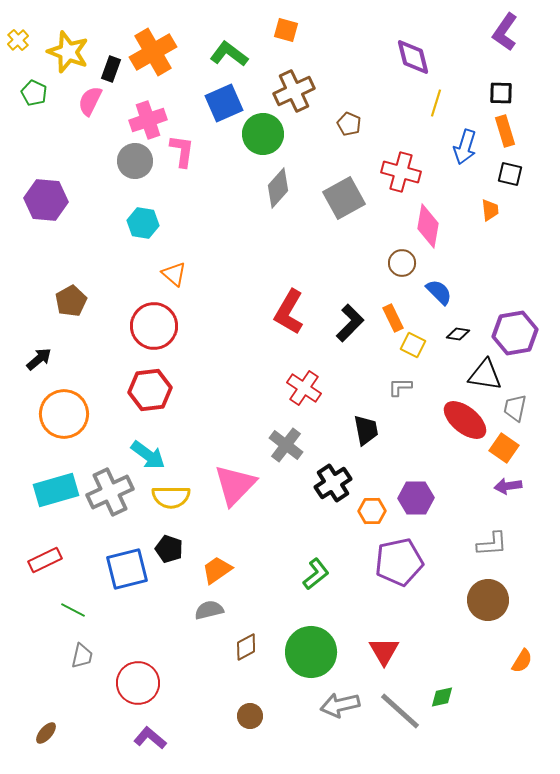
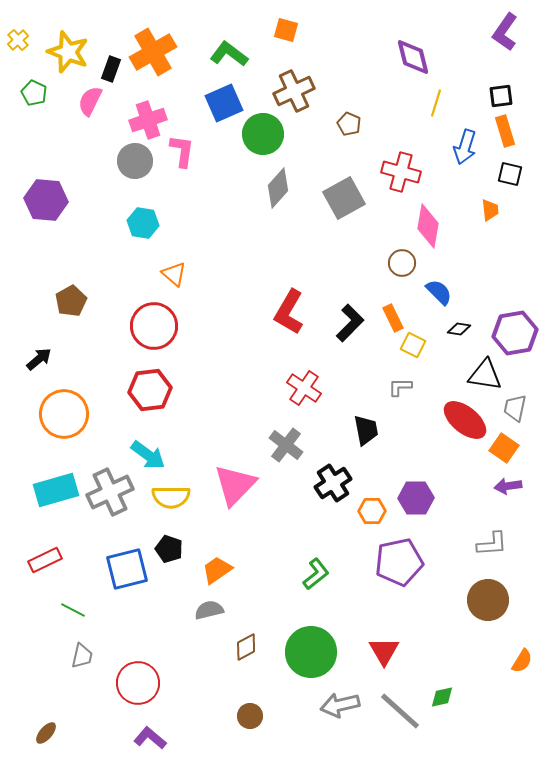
black square at (501, 93): moved 3 px down; rotated 10 degrees counterclockwise
black diamond at (458, 334): moved 1 px right, 5 px up
